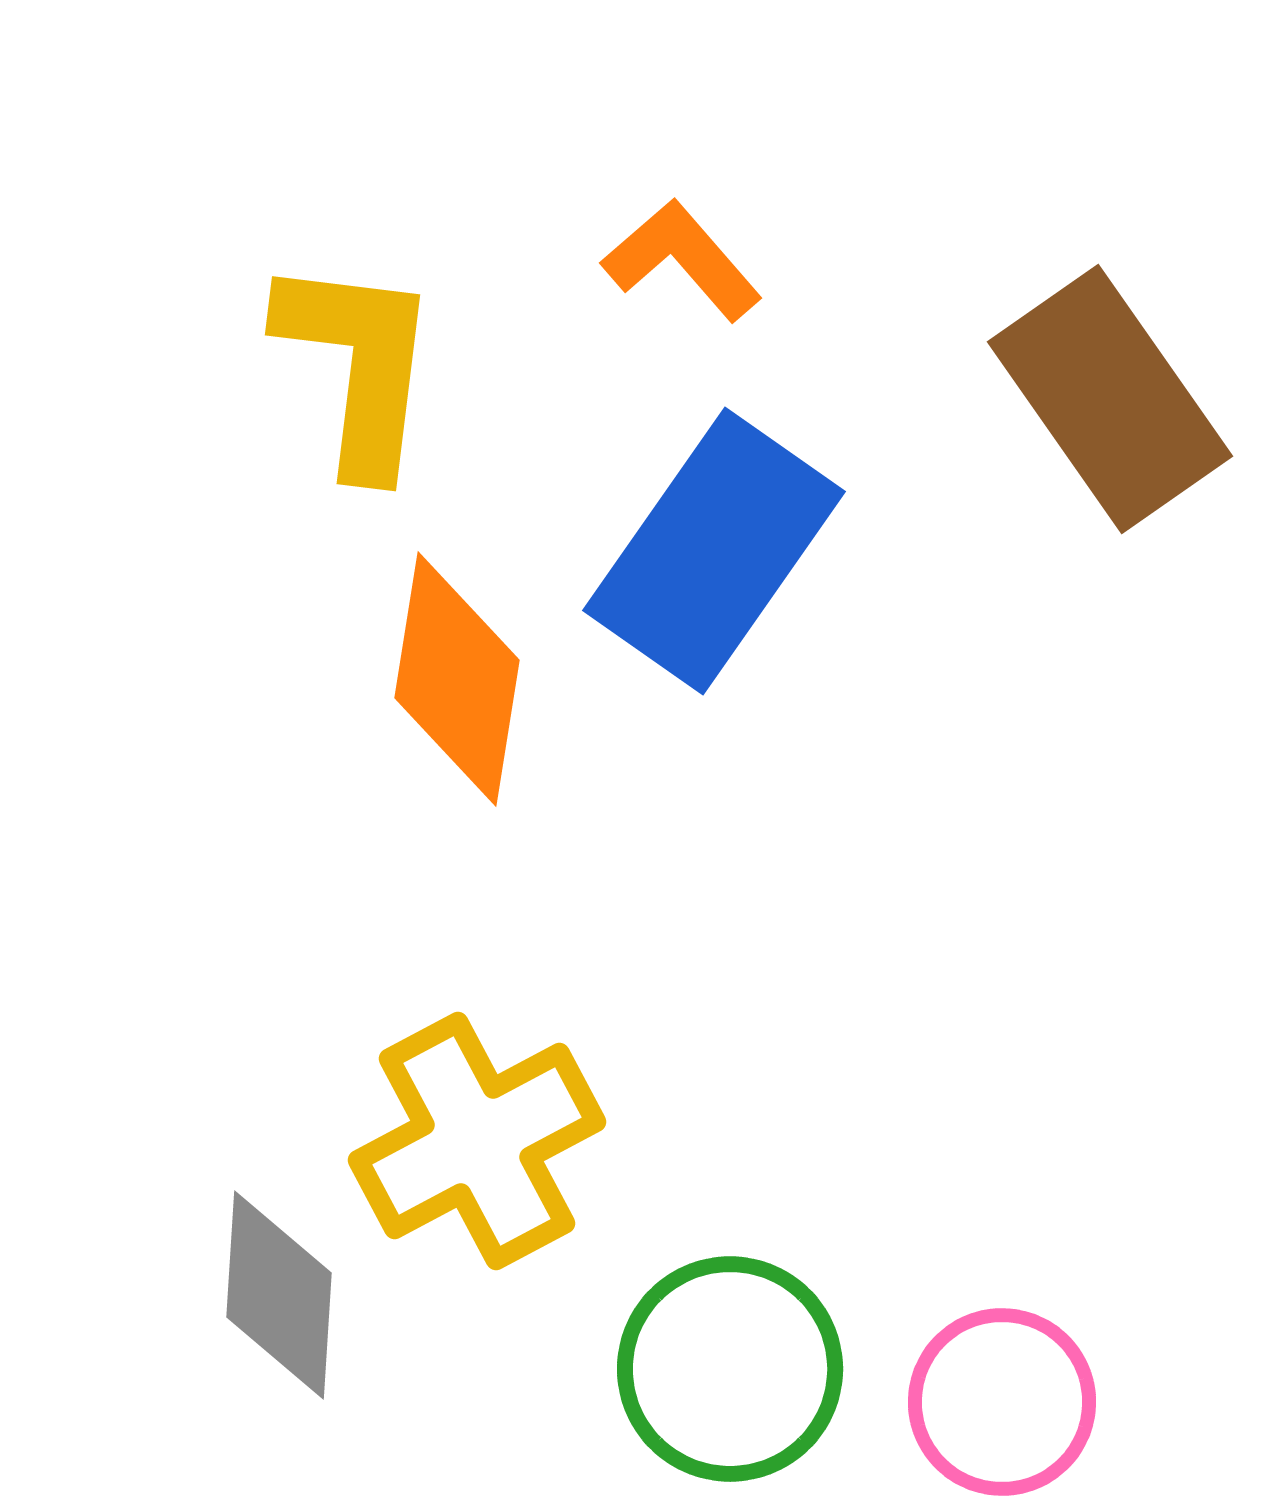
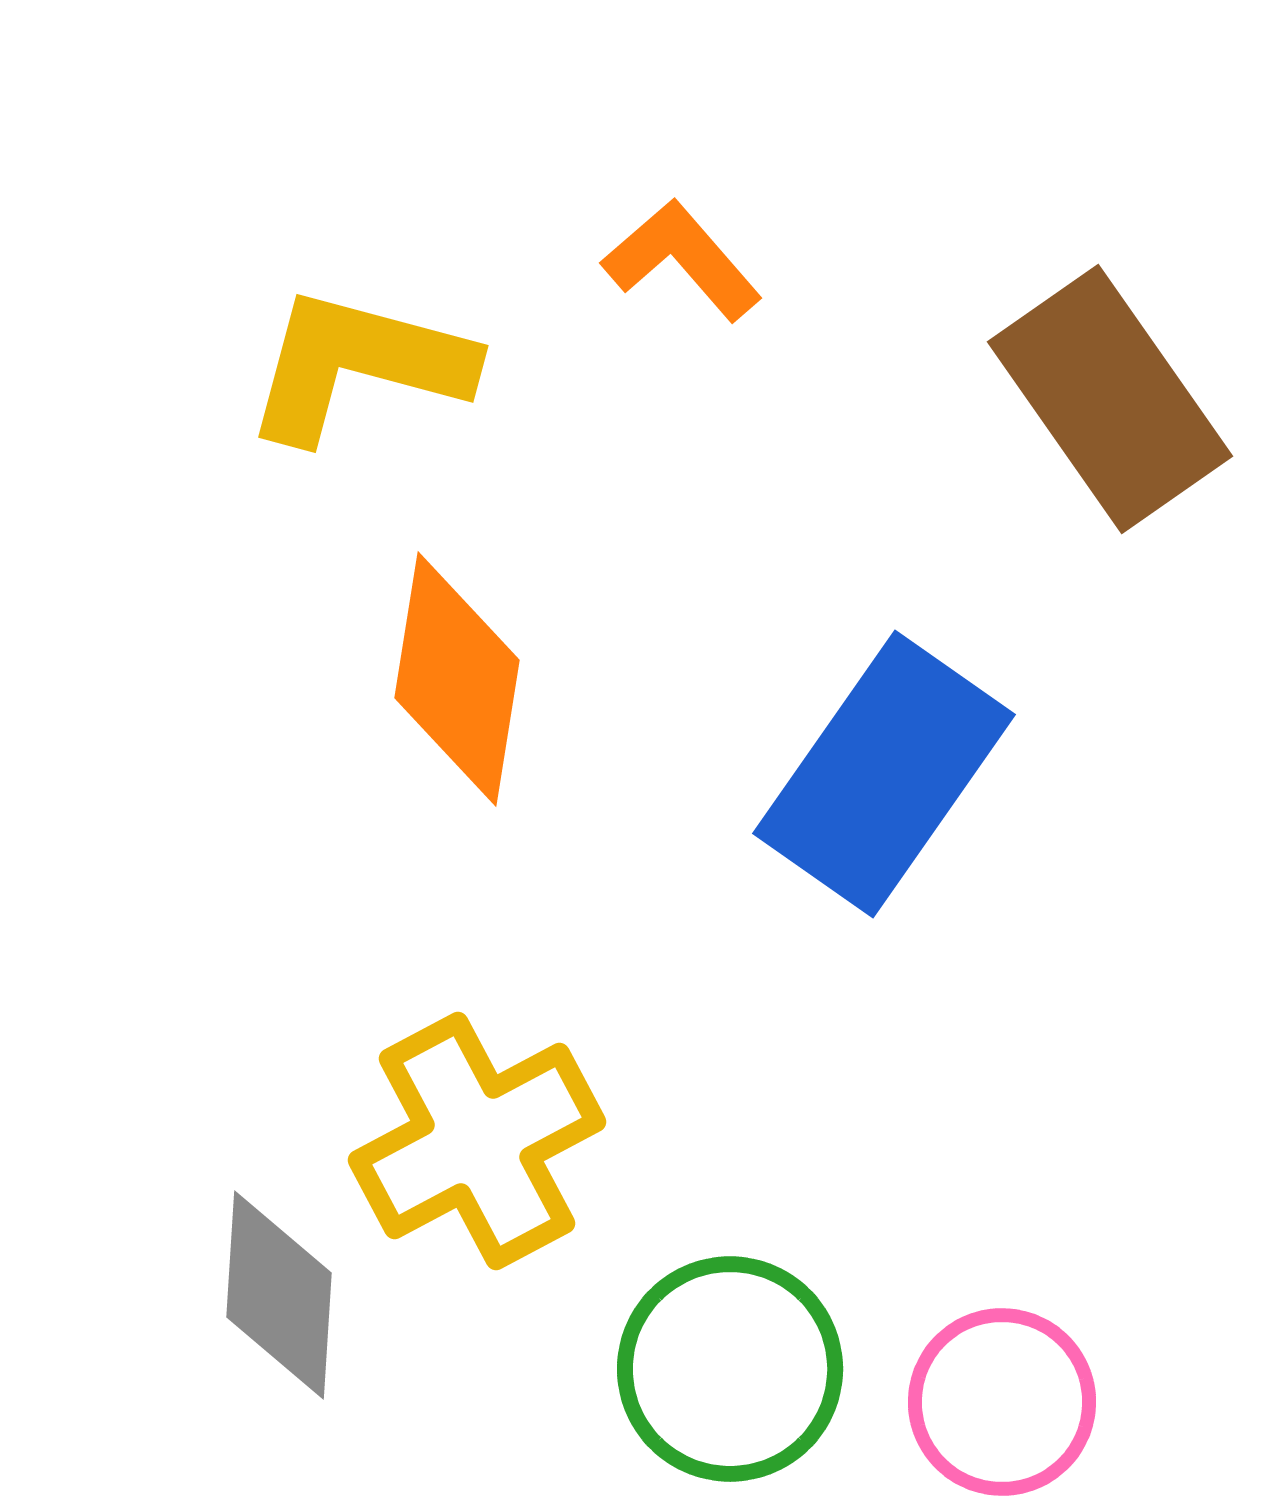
yellow L-shape: rotated 82 degrees counterclockwise
blue rectangle: moved 170 px right, 223 px down
